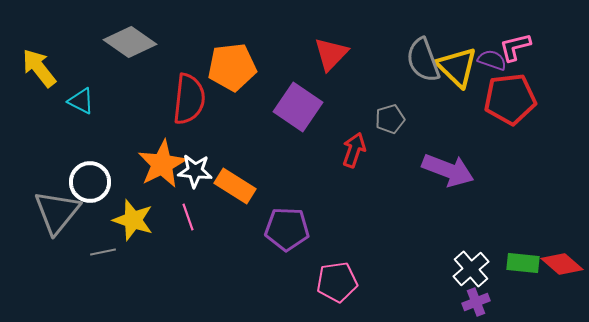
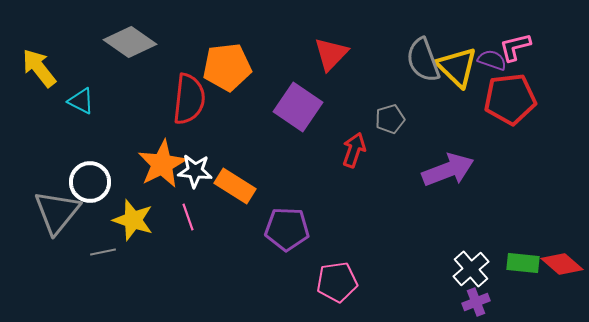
orange pentagon: moved 5 px left
purple arrow: rotated 42 degrees counterclockwise
